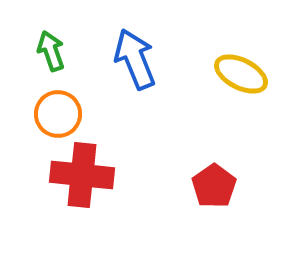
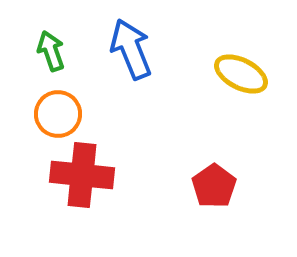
blue arrow: moved 4 px left, 10 px up
